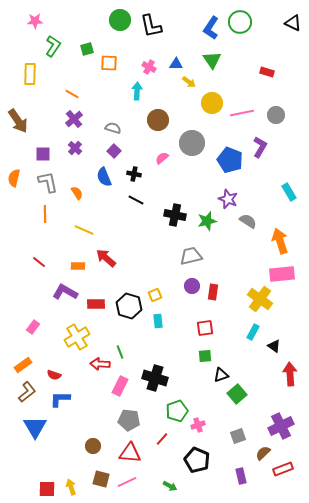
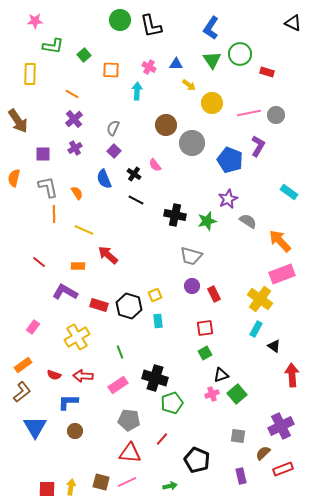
green circle at (240, 22): moved 32 px down
green L-shape at (53, 46): rotated 65 degrees clockwise
green square at (87, 49): moved 3 px left, 6 px down; rotated 24 degrees counterclockwise
orange square at (109, 63): moved 2 px right, 7 px down
yellow arrow at (189, 82): moved 3 px down
pink line at (242, 113): moved 7 px right
brown circle at (158, 120): moved 8 px right, 5 px down
gray semicircle at (113, 128): rotated 84 degrees counterclockwise
purple L-shape at (260, 147): moved 2 px left, 1 px up
purple cross at (75, 148): rotated 16 degrees clockwise
pink semicircle at (162, 158): moved 7 px left, 7 px down; rotated 88 degrees counterclockwise
black cross at (134, 174): rotated 24 degrees clockwise
blue semicircle at (104, 177): moved 2 px down
gray L-shape at (48, 182): moved 5 px down
cyan rectangle at (289, 192): rotated 24 degrees counterclockwise
purple star at (228, 199): rotated 24 degrees clockwise
orange line at (45, 214): moved 9 px right
orange arrow at (280, 241): rotated 25 degrees counterclockwise
gray trapezoid at (191, 256): rotated 150 degrees counterclockwise
red arrow at (106, 258): moved 2 px right, 3 px up
pink rectangle at (282, 274): rotated 15 degrees counterclockwise
red rectangle at (213, 292): moved 1 px right, 2 px down; rotated 35 degrees counterclockwise
red rectangle at (96, 304): moved 3 px right, 1 px down; rotated 18 degrees clockwise
cyan rectangle at (253, 332): moved 3 px right, 3 px up
green square at (205, 356): moved 3 px up; rotated 24 degrees counterclockwise
red arrow at (100, 364): moved 17 px left, 12 px down
red arrow at (290, 374): moved 2 px right, 1 px down
pink rectangle at (120, 386): moved 2 px left, 1 px up; rotated 30 degrees clockwise
brown L-shape at (27, 392): moved 5 px left
blue L-shape at (60, 399): moved 8 px right, 3 px down
green pentagon at (177, 411): moved 5 px left, 8 px up
pink cross at (198, 425): moved 14 px right, 31 px up
gray square at (238, 436): rotated 28 degrees clockwise
brown circle at (93, 446): moved 18 px left, 15 px up
brown square at (101, 479): moved 3 px down
green arrow at (170, 486): rotated 40 degrees counterclockwise
yellow arrow at (71, 487): rotated 28 degrees clockwise
